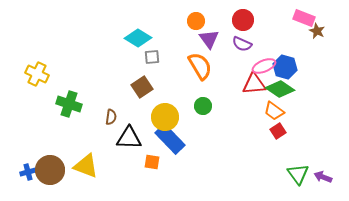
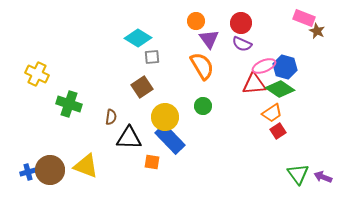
red circle: moved 2 px left, 3 px down
orange semicircle: moved 2 px right
orange trapezoid: moved 2 px left, 2 px down; rotated 70 degrees counterclockwise
